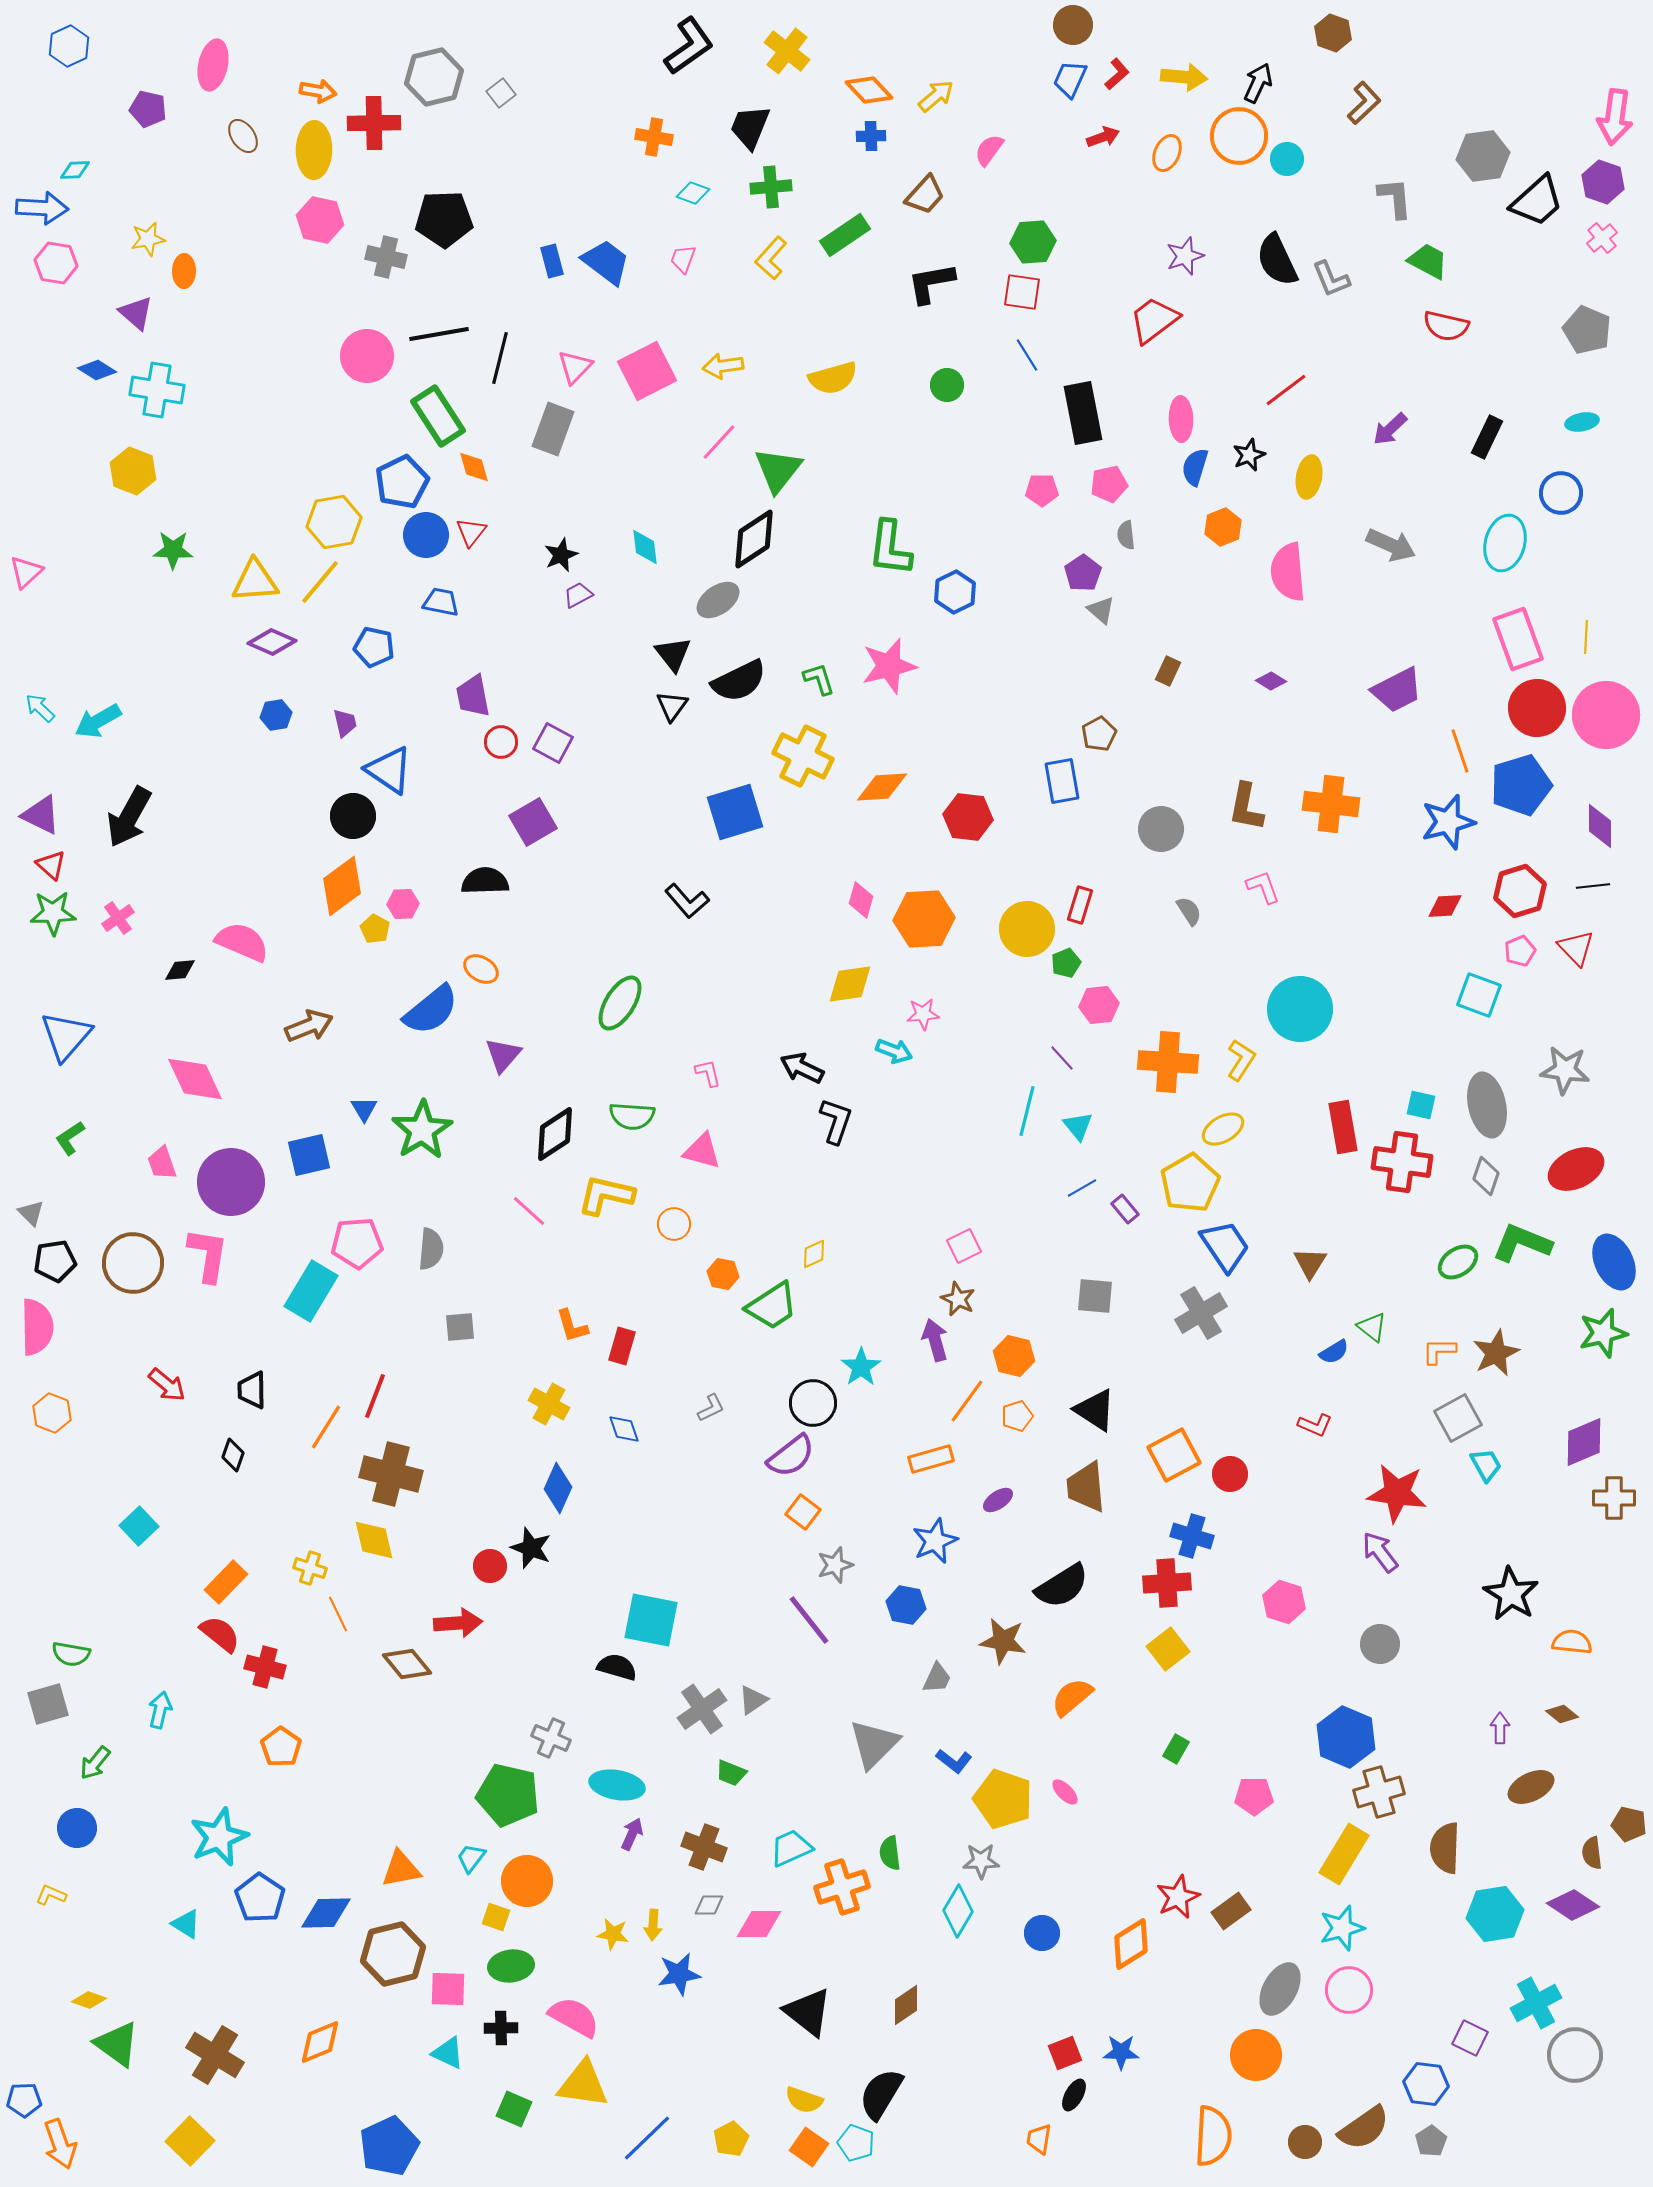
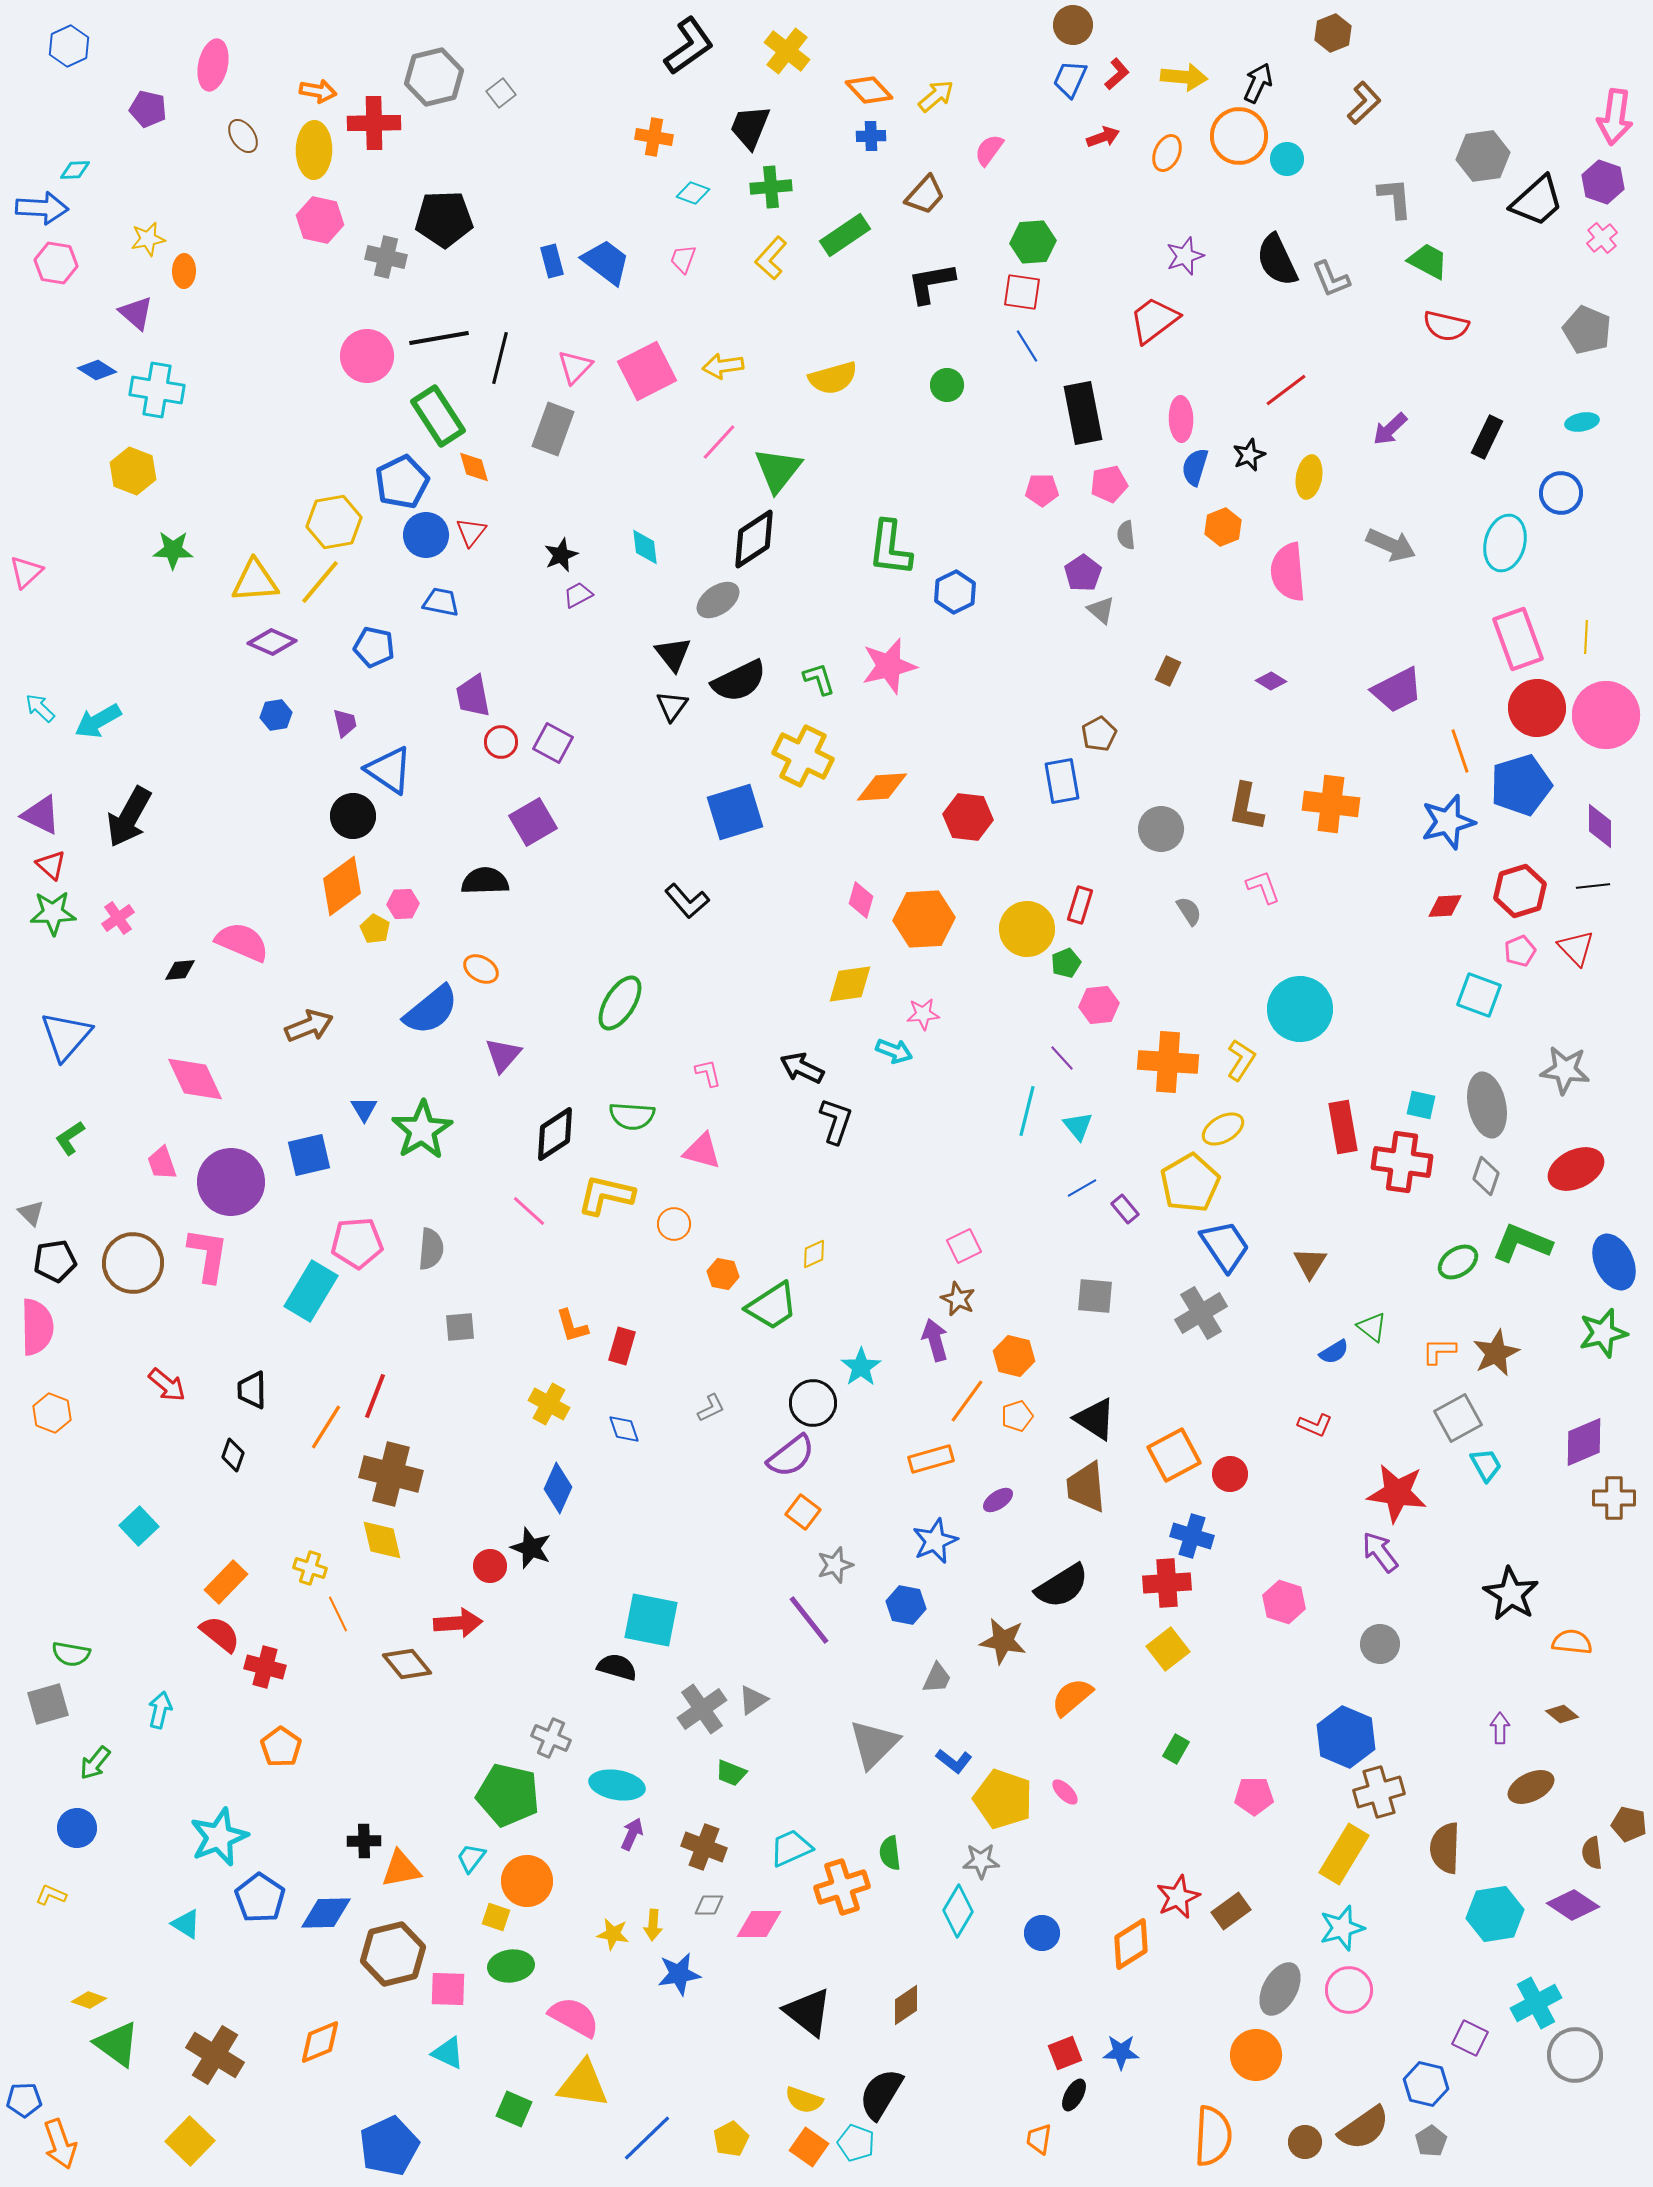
brown hexagon at (1333, 33): rotated 18 degrees clockwise
black line at (439, 334): moved 4 px down
blue line at (1027, 355): moved 9 px up
black triangle at (1095, 1410): moved 9 px down
yellow diamond at (374, 1540): moved 8 px right
black cross at (501, 2028): moved 137 px left, 187 px up
blue hexagon at (1426, 2084): rotated 6 degrees clockwise
